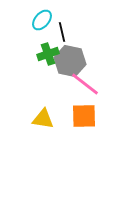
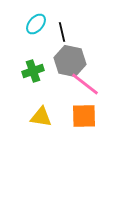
cyan ellipse: moved 6 px left, 4 px down
green cross: moved 15 px left, 17 px down
yellow triangle: moved 2 px left, 2 px up
